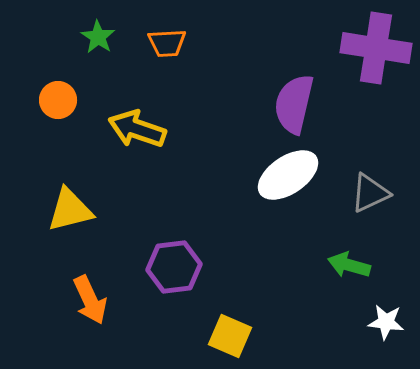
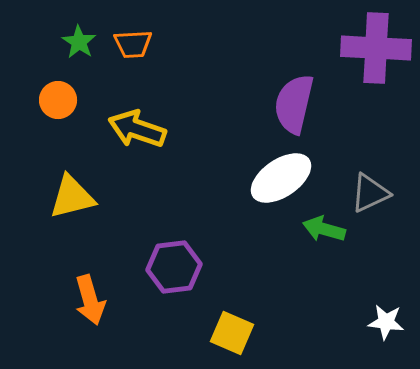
green star: moved 19 px left, 5 px down
orange trapezoid: moved 34 px left, 1 px down
purple cross: rotated 6 degrees counterclockwise
white ellipse: moved 7 px left, 3 px down
yellow triangle: moved 2 px right, 13 px up
green arrow: moved 25 px left, 36 px up
orange arrow: rotated 9 degrees clockwise
yellow square: moved 2 px right, 3 px up
